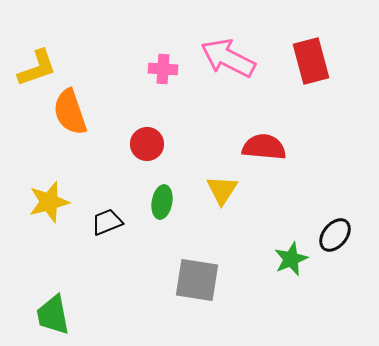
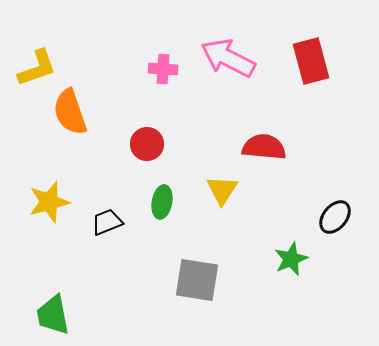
black ellipse: moved 18 px up
